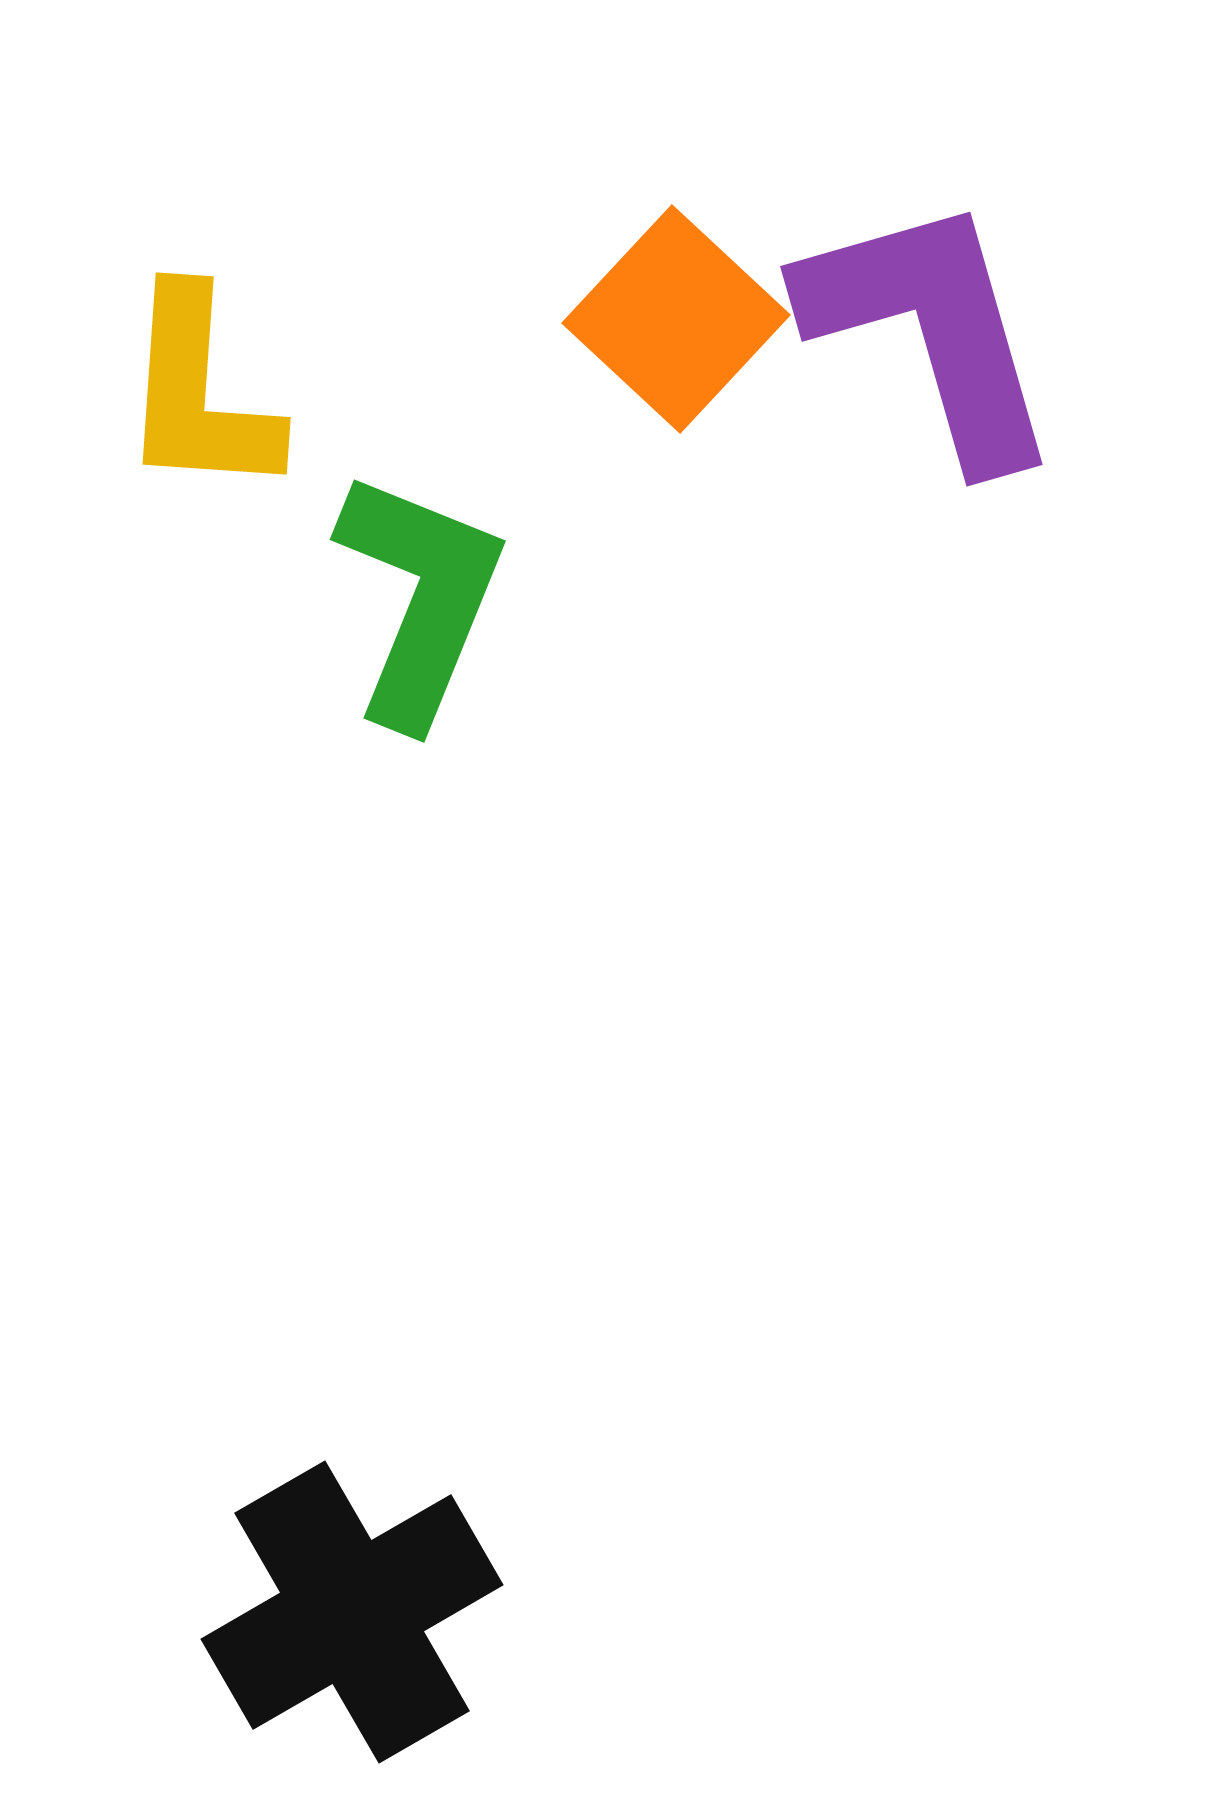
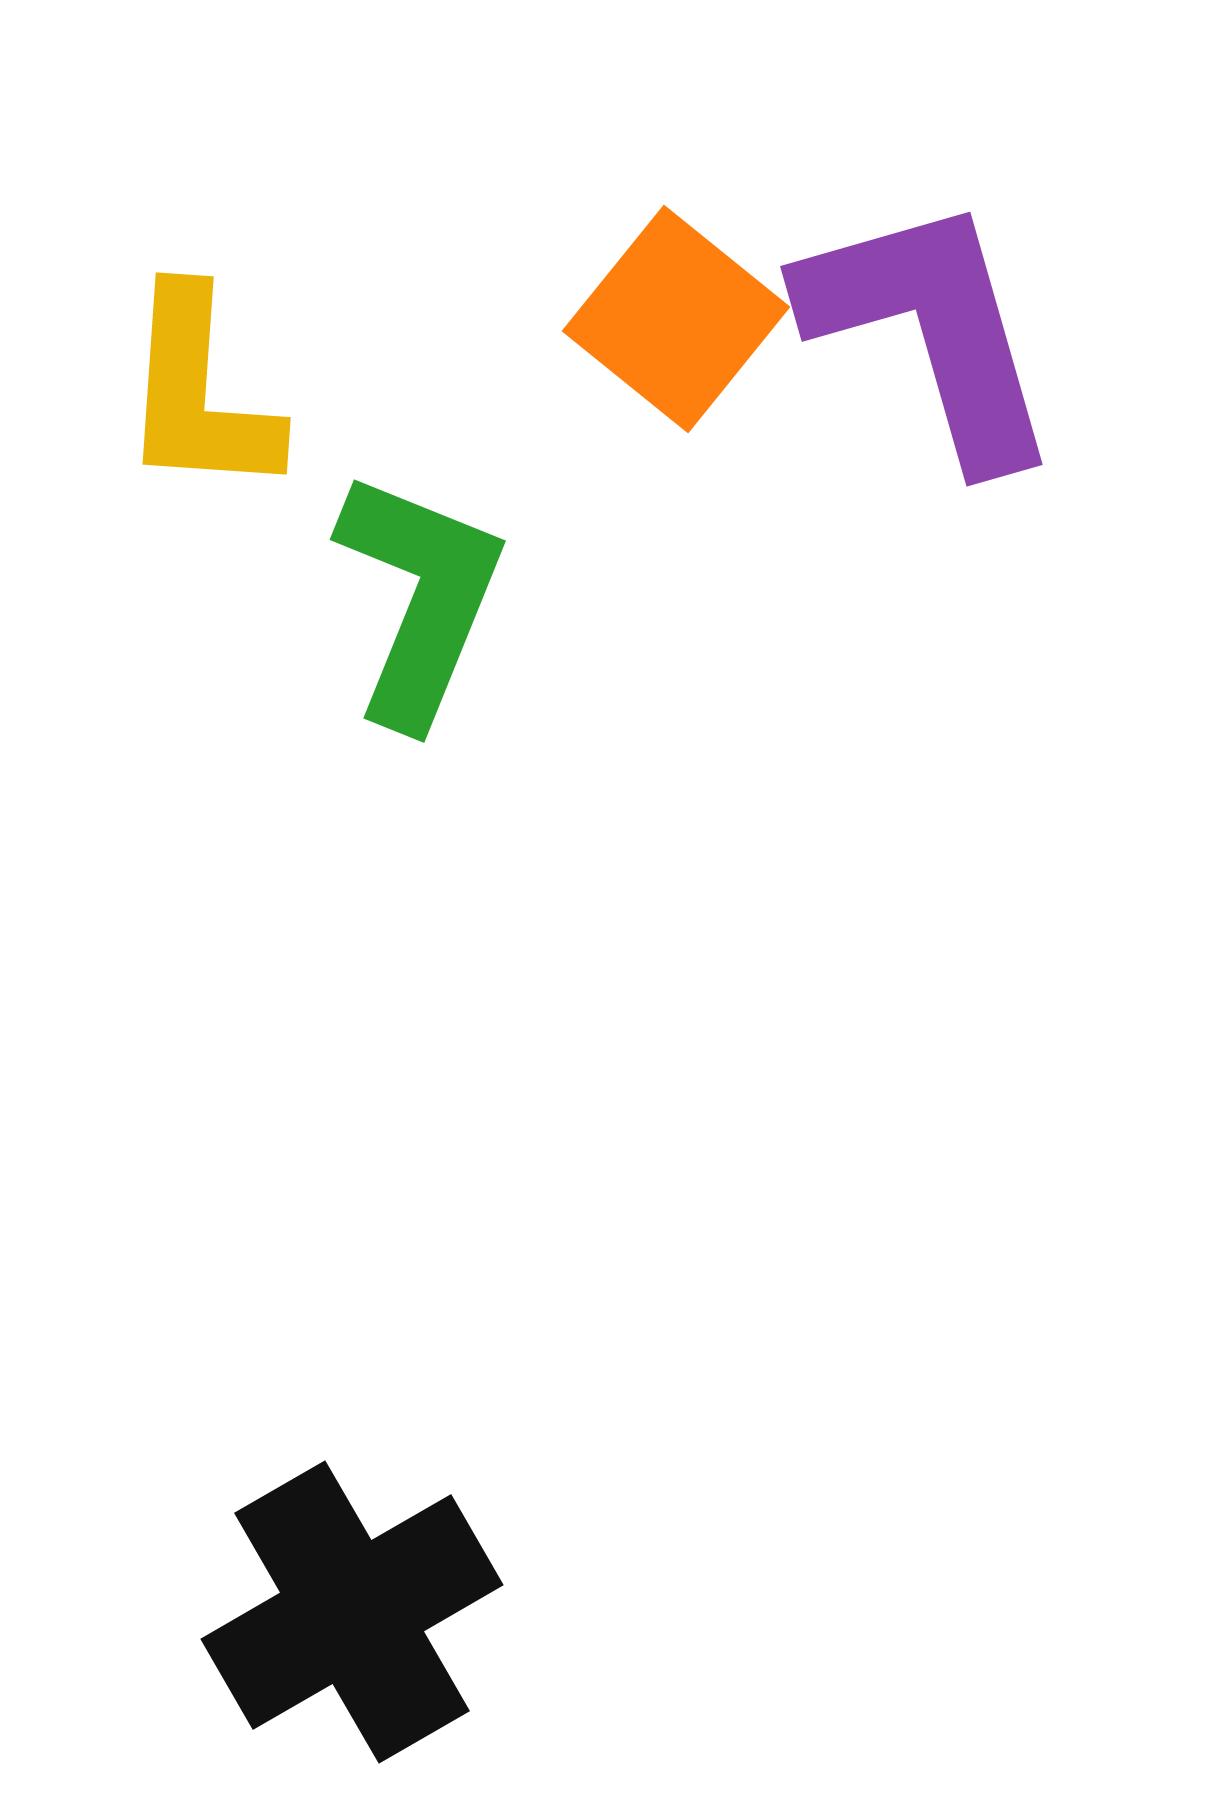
orange square: rotated 4 degrees counterclockwise
